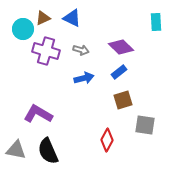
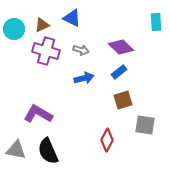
brown triangle: moved 1 px left, 7 px down
cyan circle: moved 9 px left
